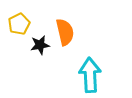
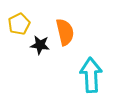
black star: rotated 18 degrees clockwise
cyan arrow: moved 1 px right
